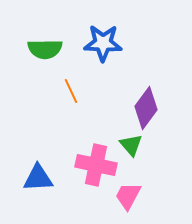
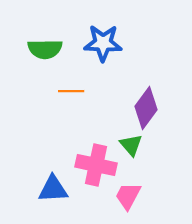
orange line: rotated 65 degrees counterclockwise
blue triangle: moved 15 px right, 11 px down
